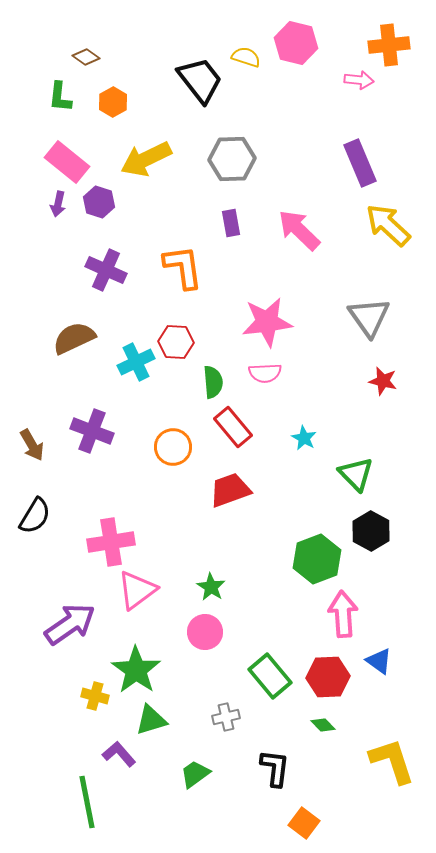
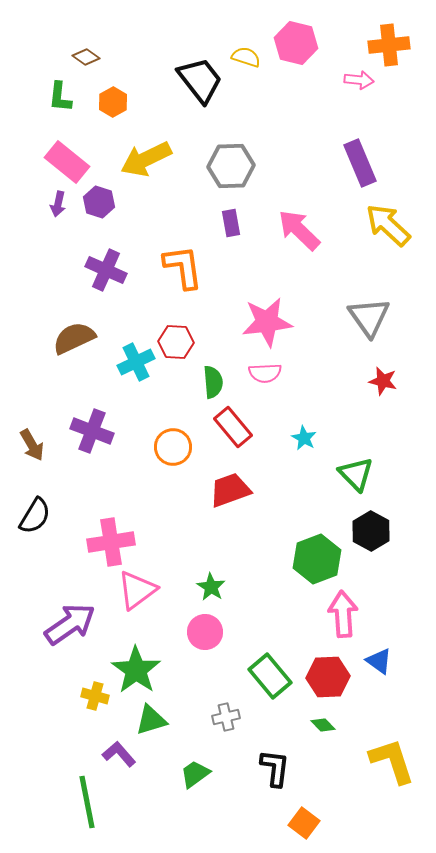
gray hexagon at (232, 159): moved 1 px left, 7 px down
